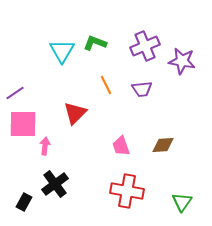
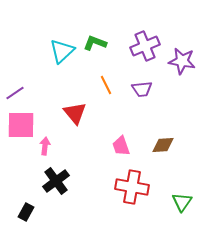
cyan triangle: rotated 16 degrees clockwise
red triangle: rotated 25 degrees counterclockwise
pink square: moved 2 px left, 1 px down
black cross: moved 1 px right, 3 px up
red cross: moved 5 px right, 4 px up
black rectangle: moved 2 px right, 10 px down
